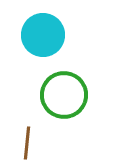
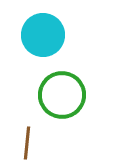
green circle: moved 2 px left
